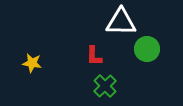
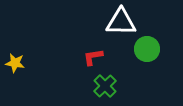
red L-shape: moved 1 px left, 1 px down; rotated 80 degrees clockwise
yellow star: moved 17 px left
